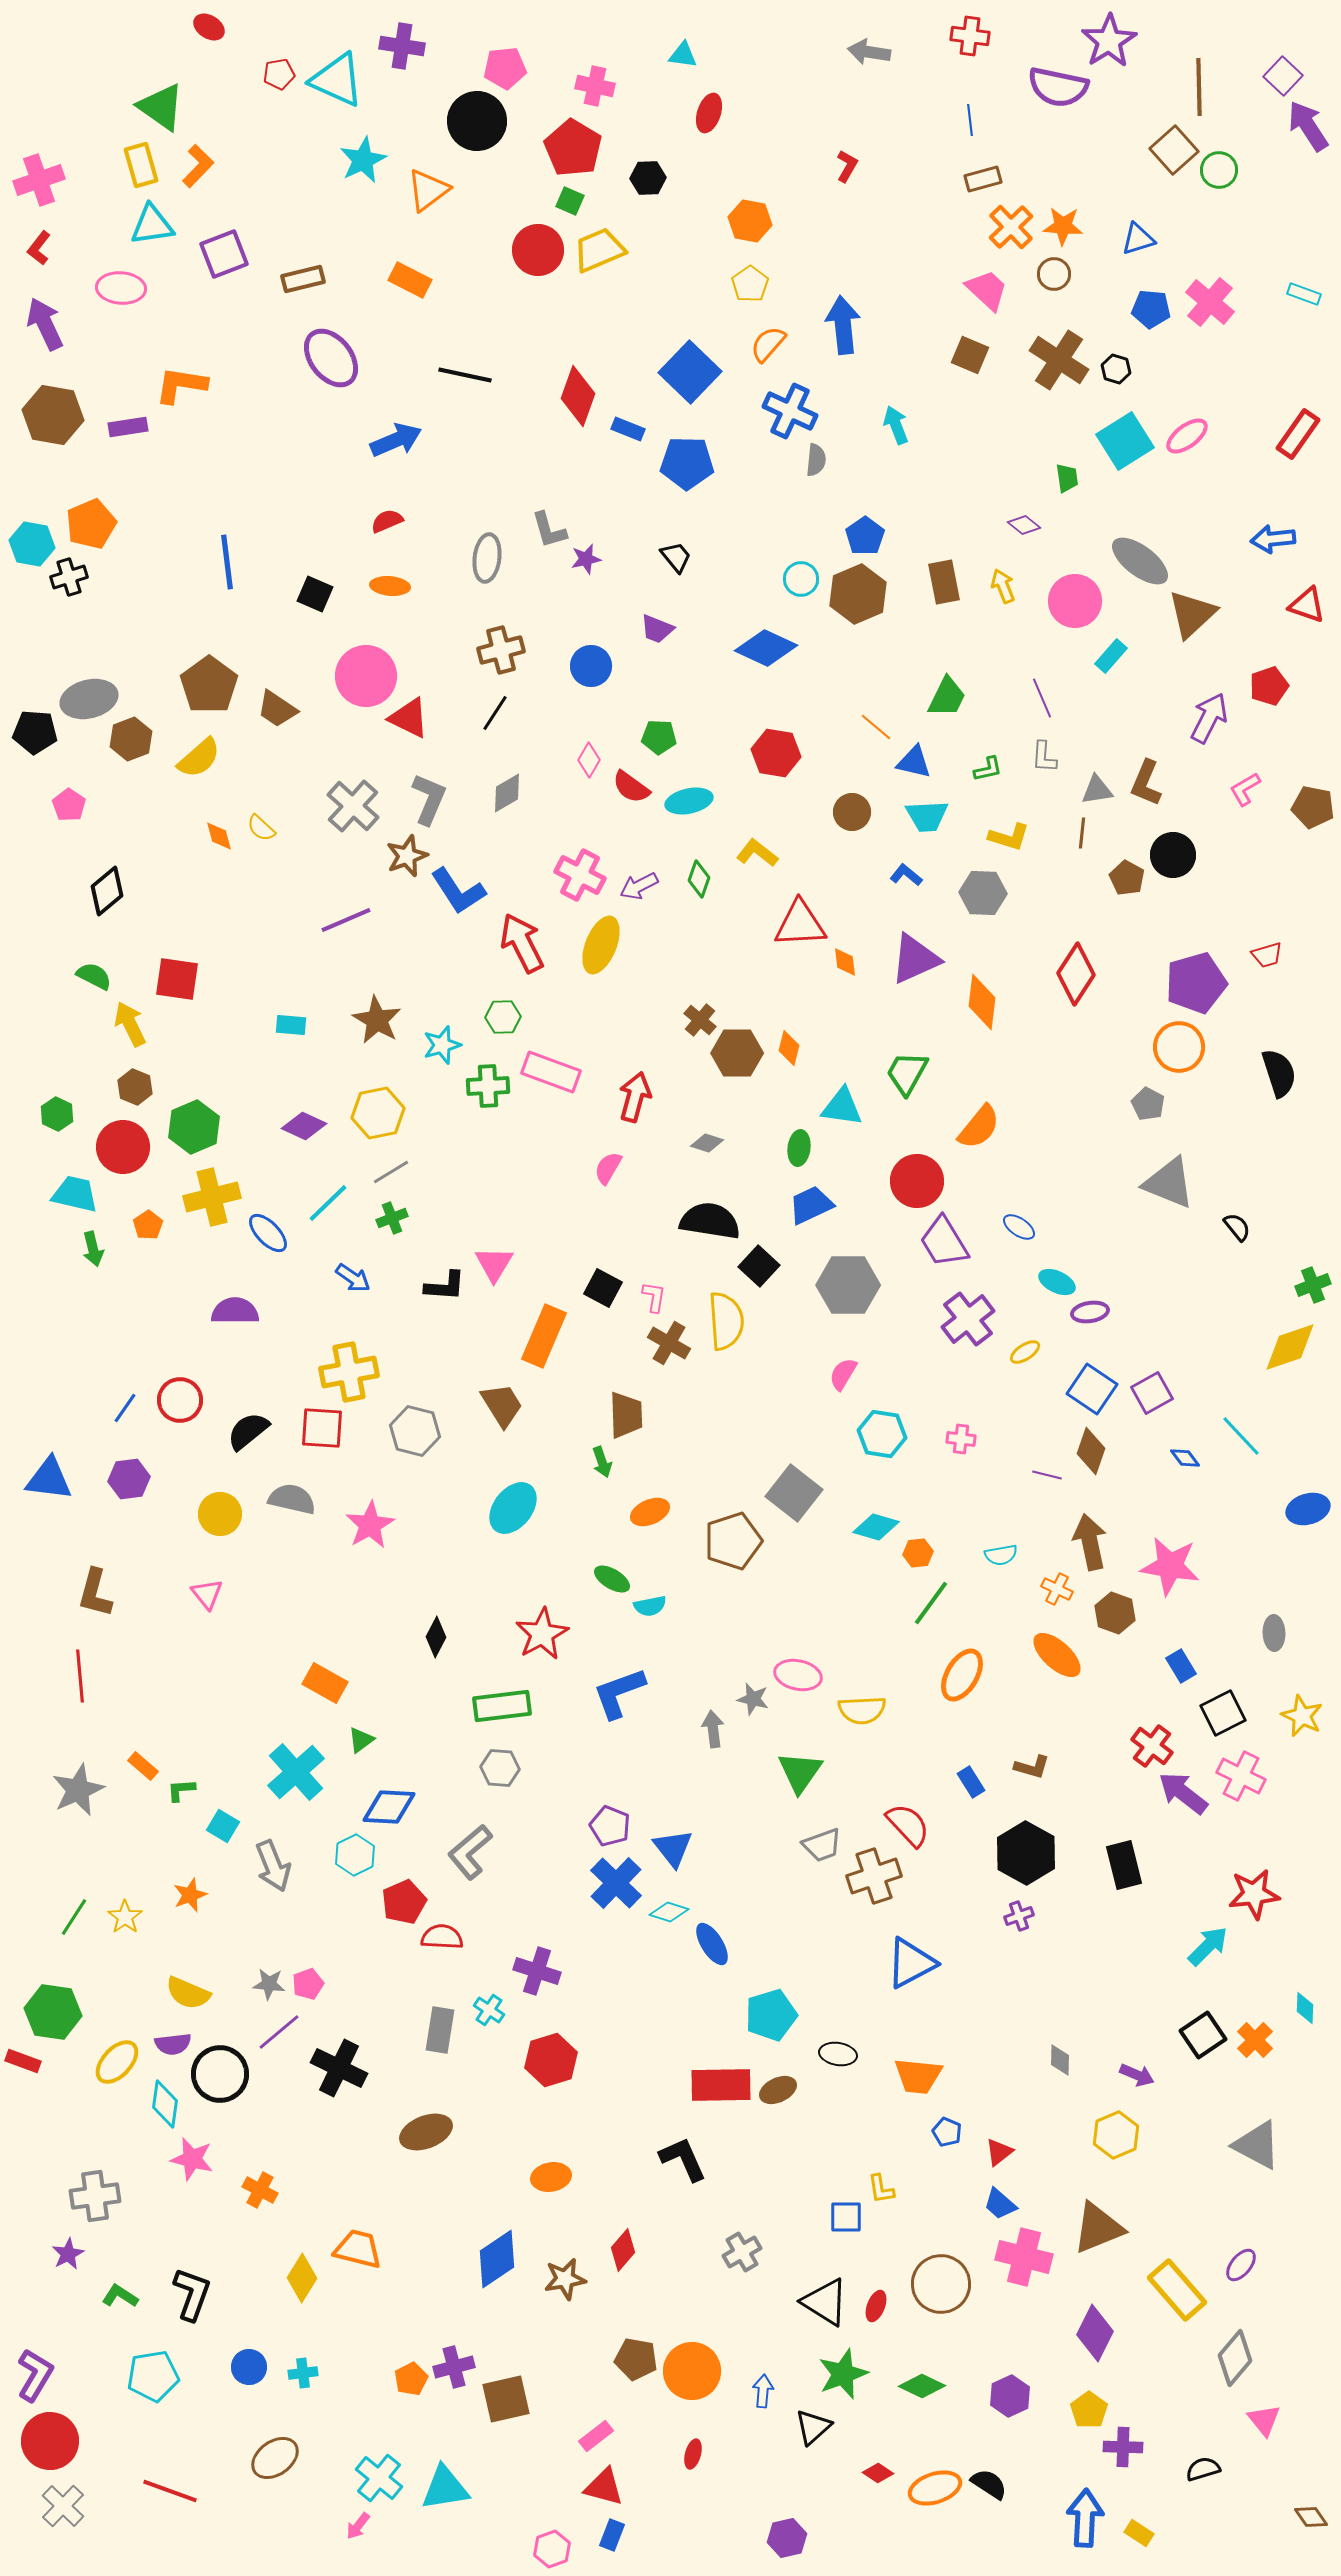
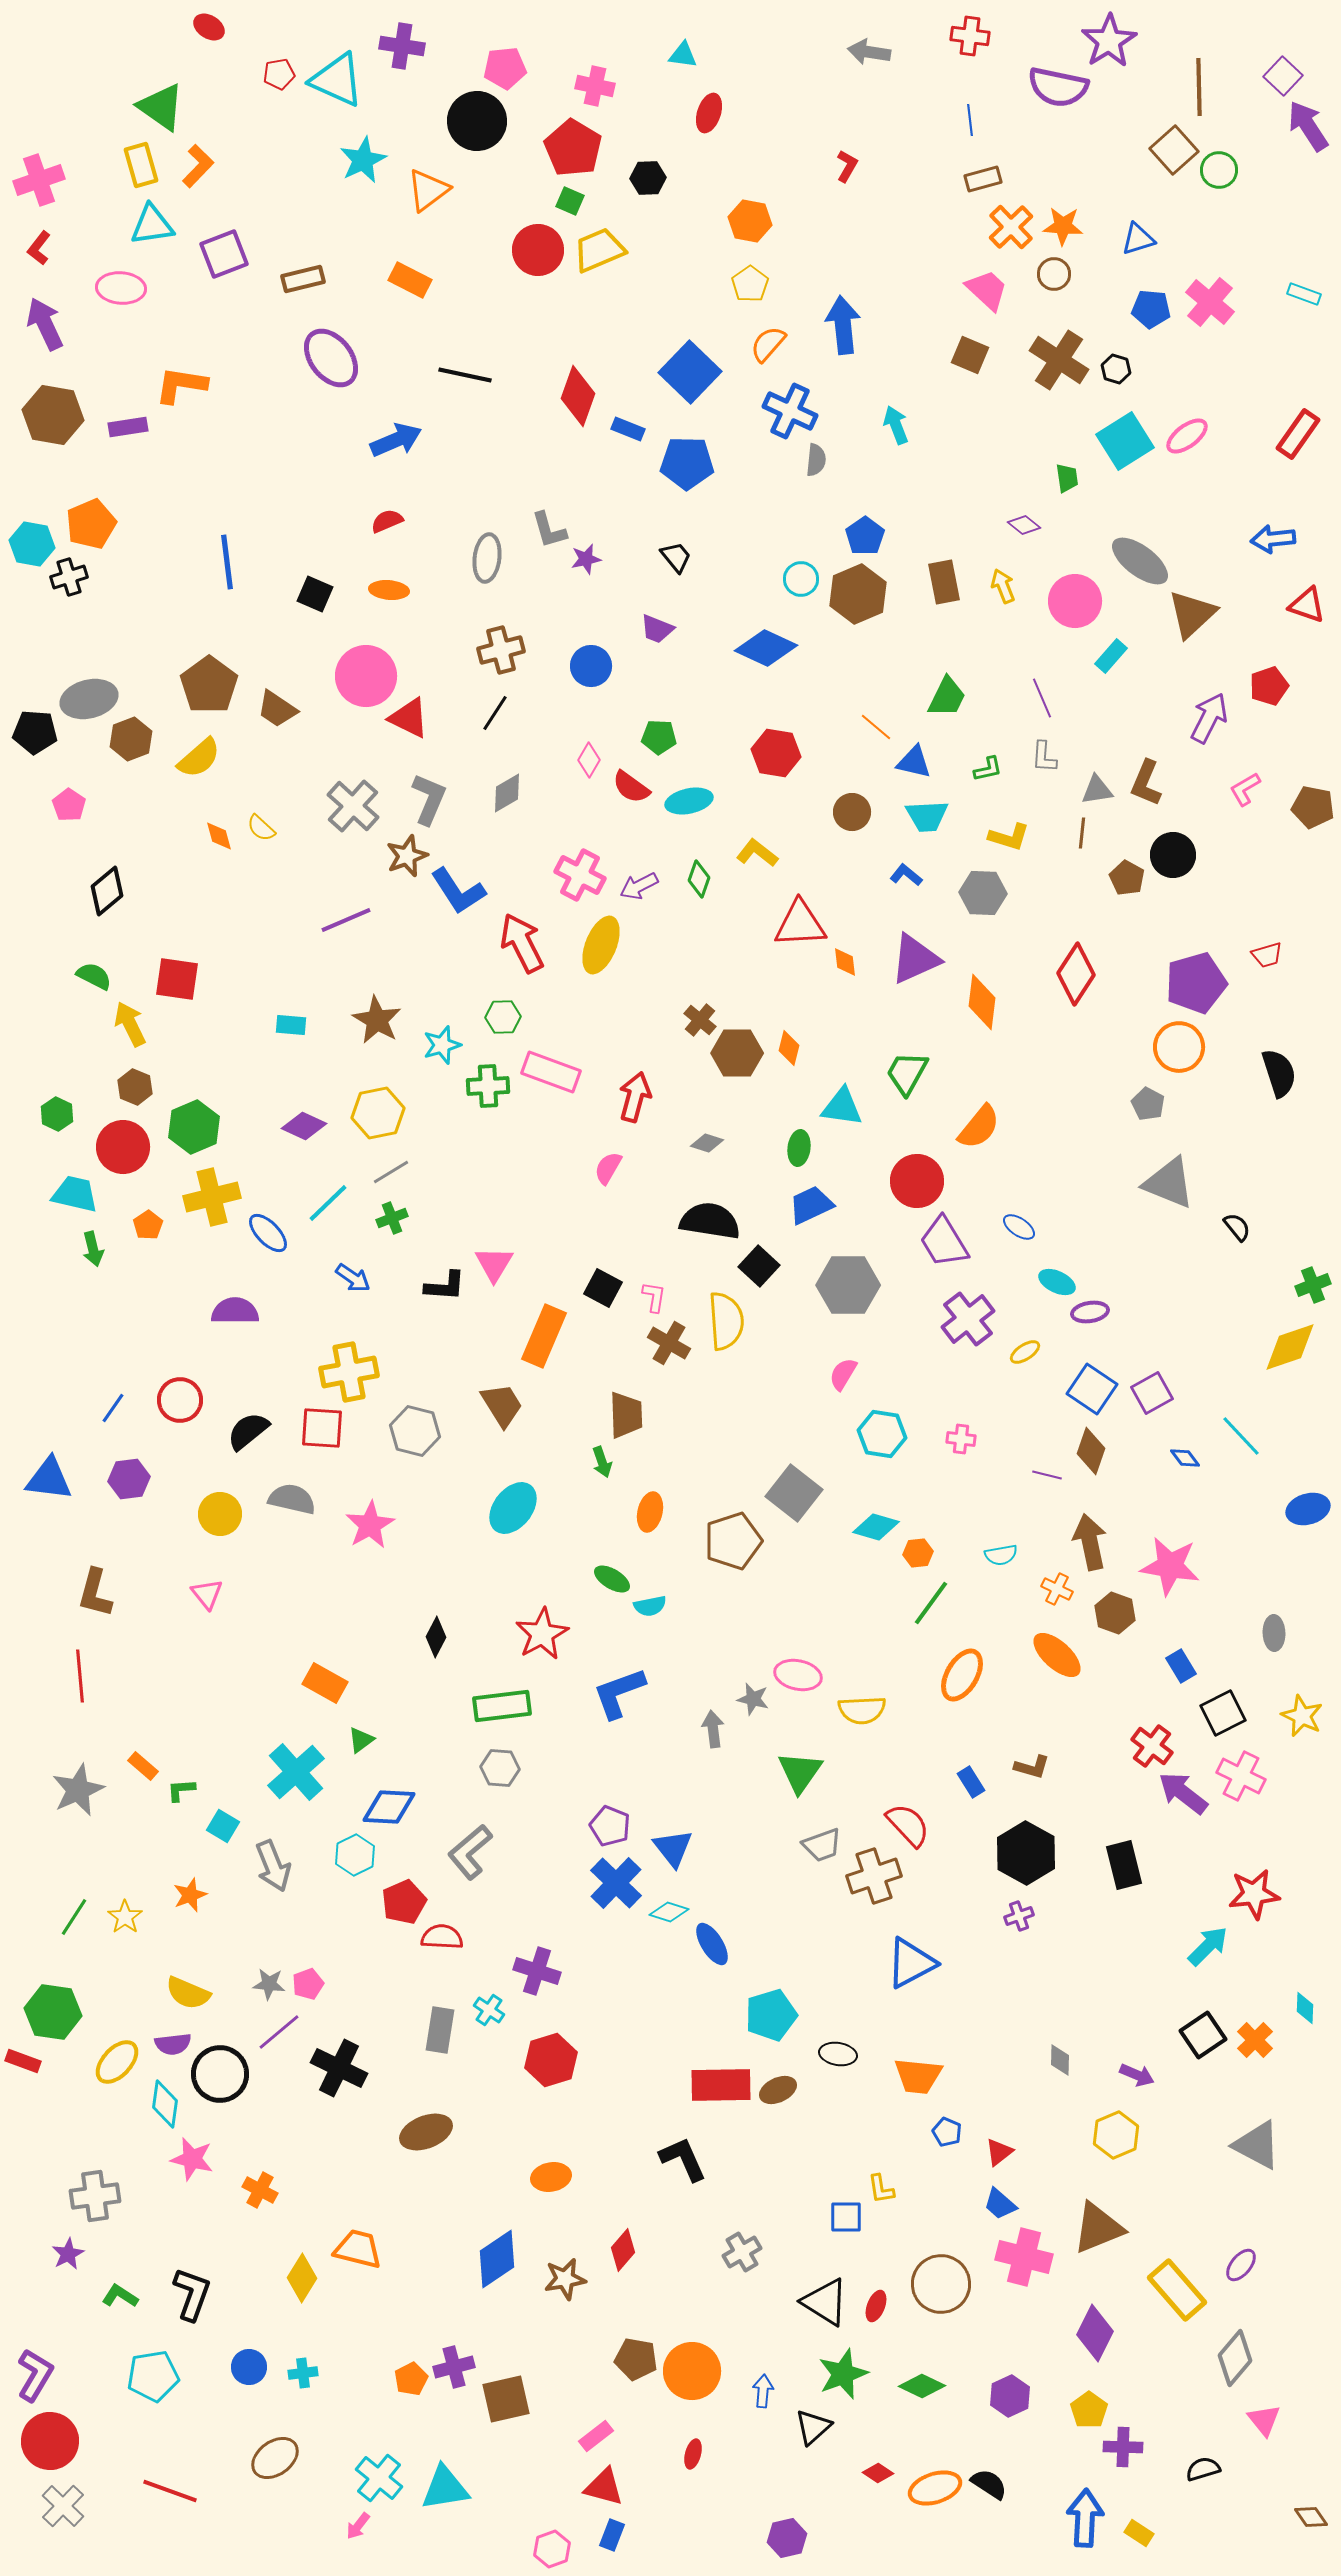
orange ellipse at (390, 586): moved 1 px left, 4 px down
blue line at (125, 1408): moved 12 px left
orange ellipse at (650, 1512): rotated 54 degrees counterclockwise
